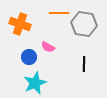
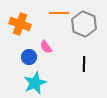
gray hexagon: rotated 15 degrees clockwise
pink semicircle: moved 2 px left; rotated 24 degrees clockwise
